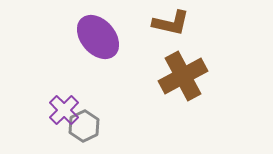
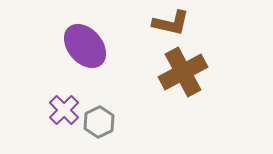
purple ellipse: moved 13 px left, 9 px down
brown cross: moved 4 px up
gray hexagon: moved 15 px right, 4 px up
